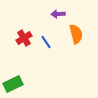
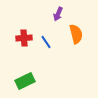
purple arrow: rotated 64 degrees counterclockwise
red cross: rotated 28 degrees clockwise
green rectangle: moved 12 px right, 3 px up
